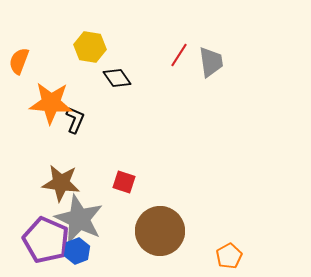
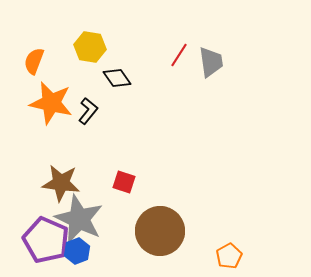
orange semicircle: moved 15 px right
orange star: rotated 9 degrees clockwise
black L-shape: moved 13 px right, 9 px up; rotated 16 degrees clockwise
